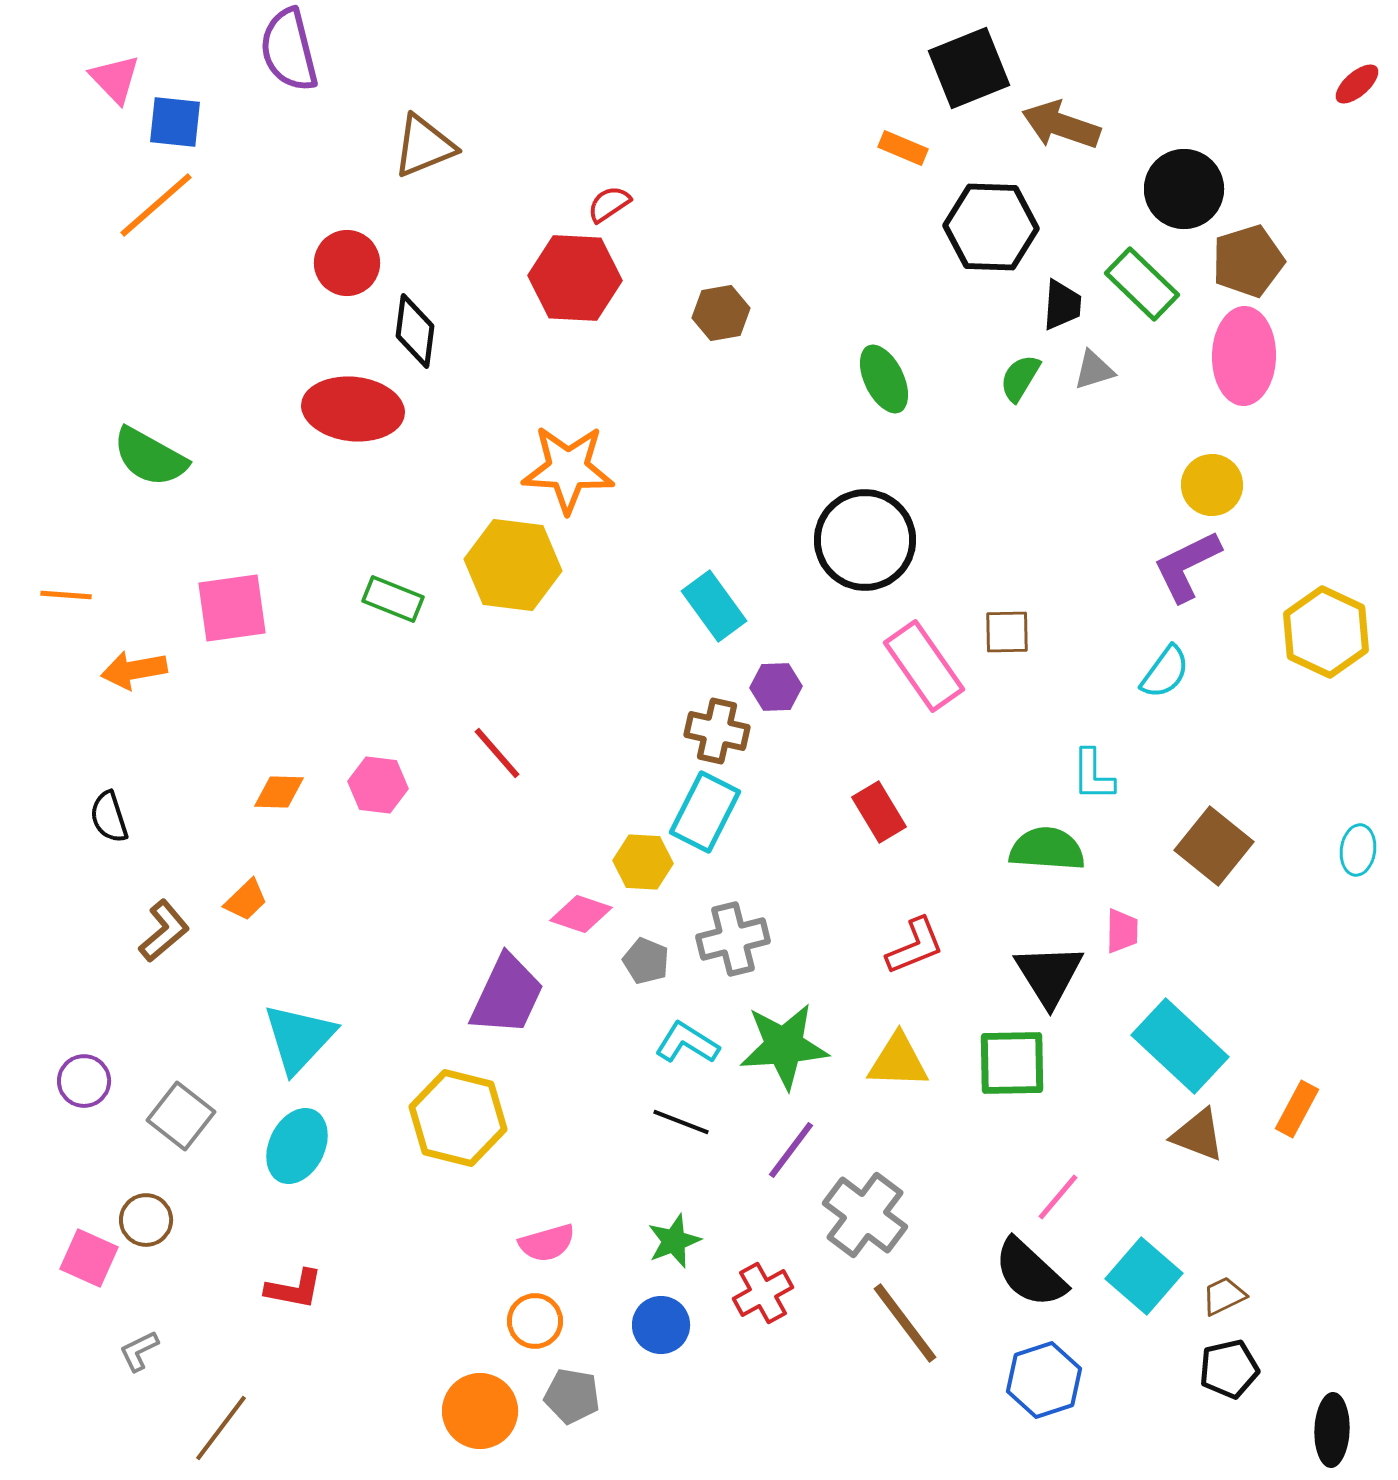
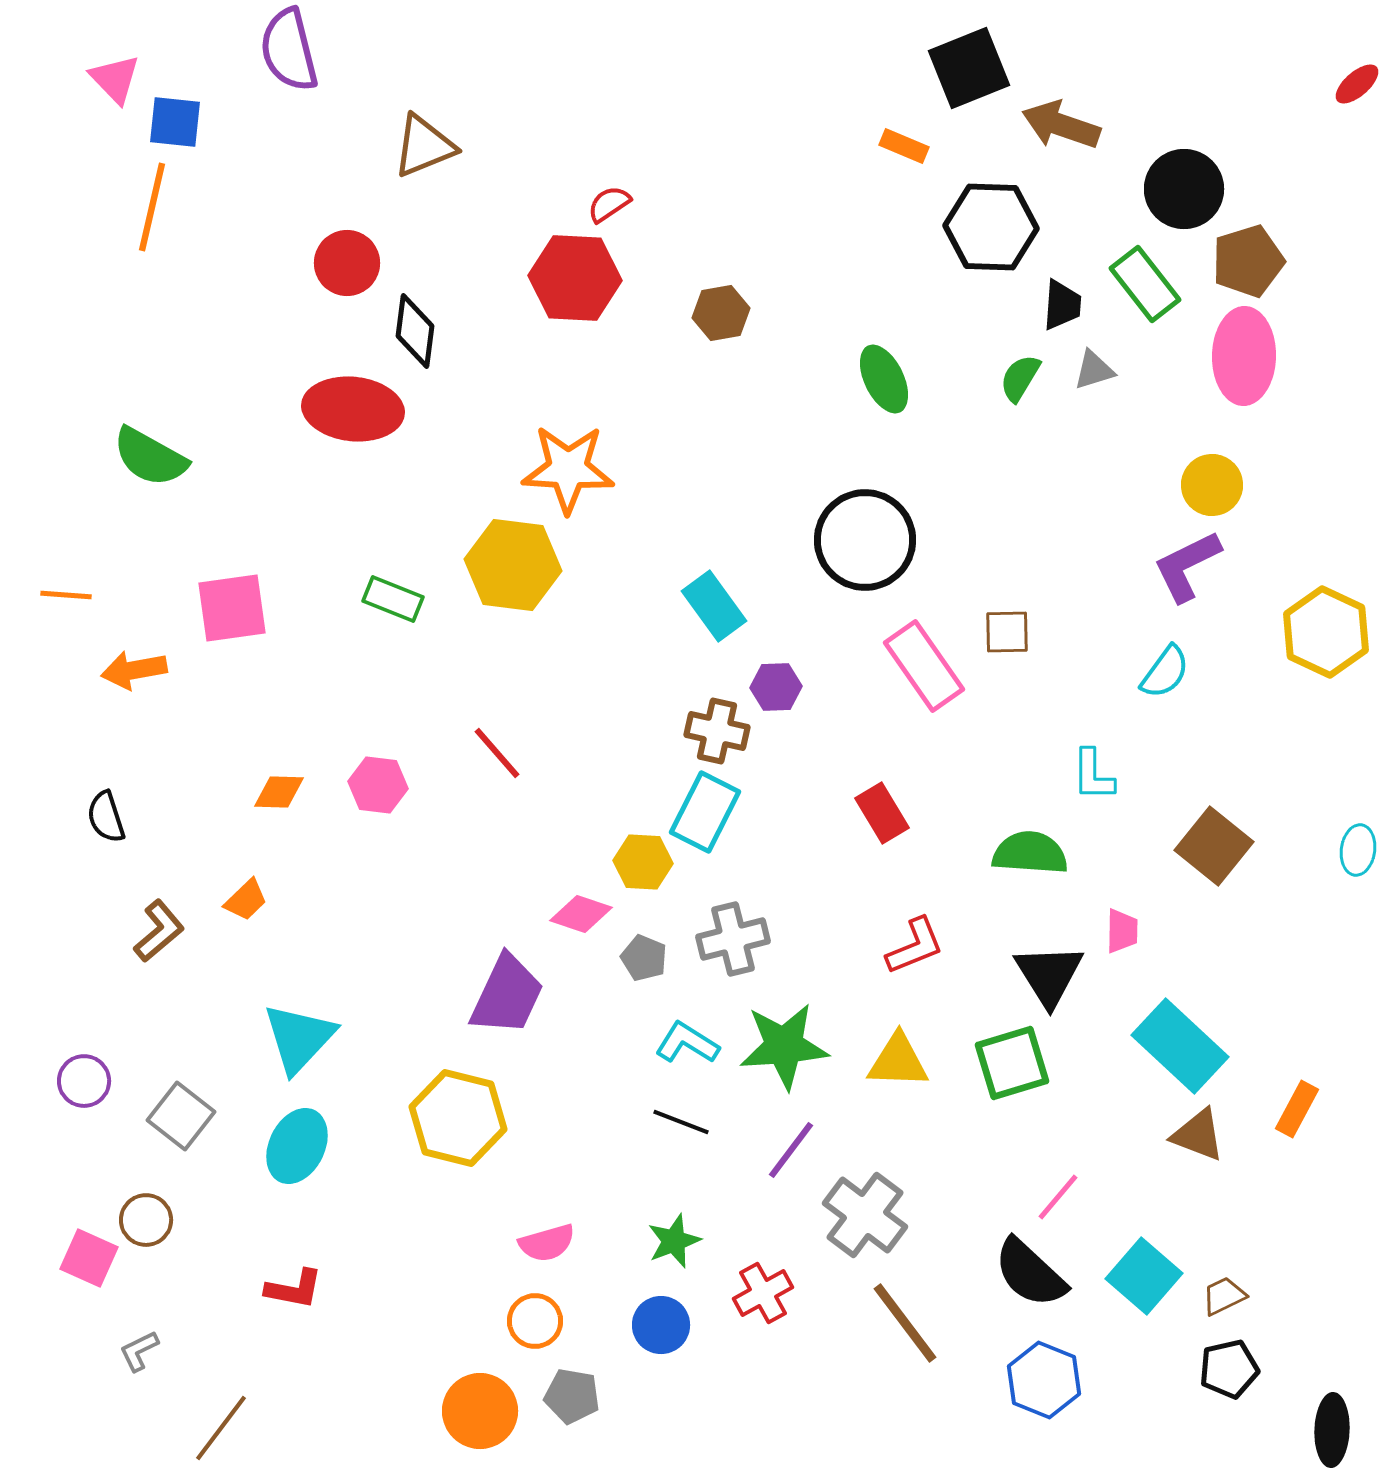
orange rectangle at (903, 148): moved 1 px right, 2 px up
orange line at (156, 205): moved 4 px left, 2 px down; rotated 36 degrees counterclockwise
green rectangle at (1142, 284): moved 3 px right; rotated 8 degrees clockwise
red rectangle at (879, 812): moved 3 px right, 1 px down
black semicircle at (109, 817): moved 3 px left
green semicircle at (1047, 849): moved 17 px left, 4 px down
brown L-shape at (164, 931): moved 5 px left
gray pentagon at (646, 961): moved 2 px left, 3 px up
green square at (1012, 1063): rotated 16 degrees counterclockwise
blue hexagon at (1044, 1380): rotated 20 degrees counterclockwise
